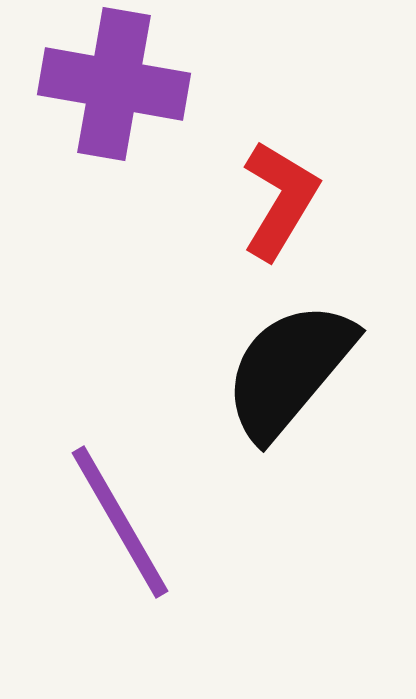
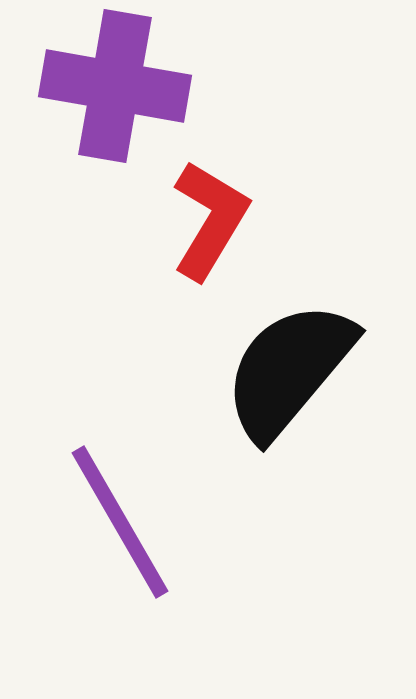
purple cross: moved 1 px right, 2 px down
red L-shape: moved 70 px left, 20 px down
